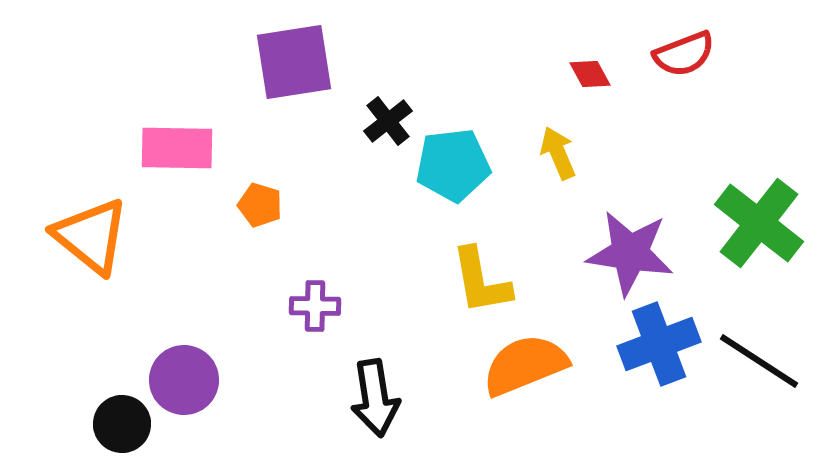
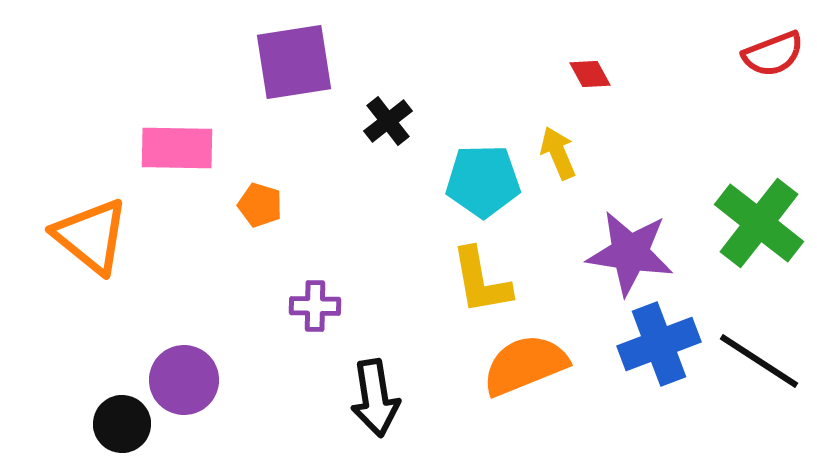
red semicircle: moved 89 px right
cyan pentagon: moved 30 px right, 16 px down; rotated 6 degrees clockwise
